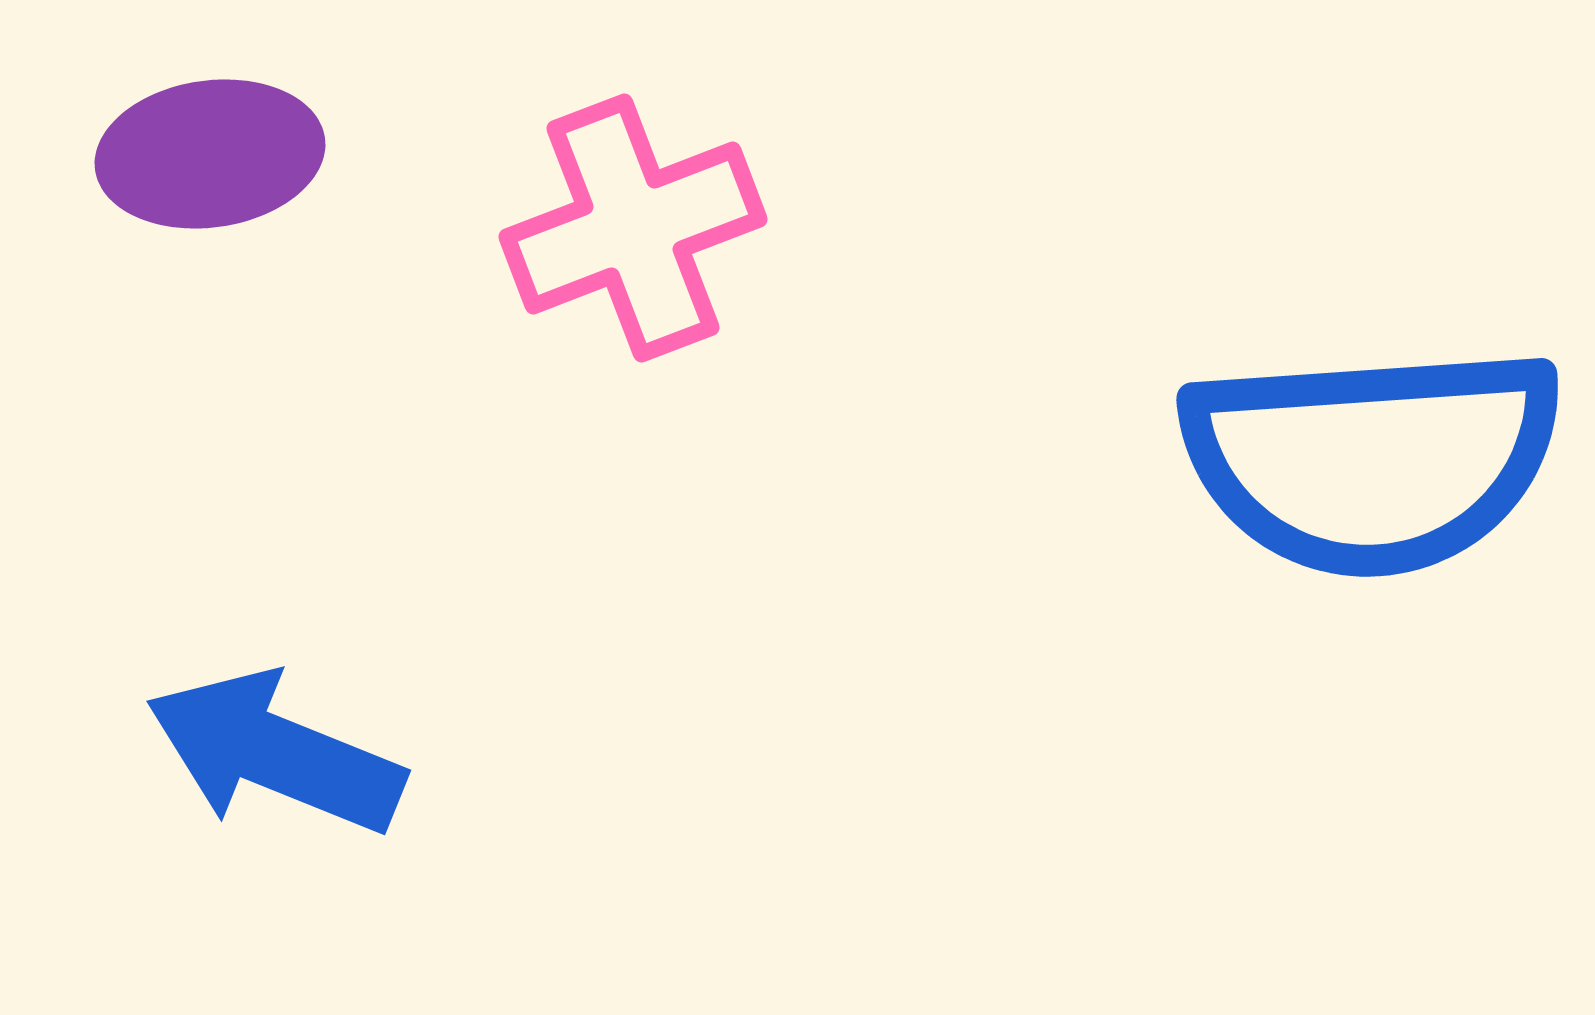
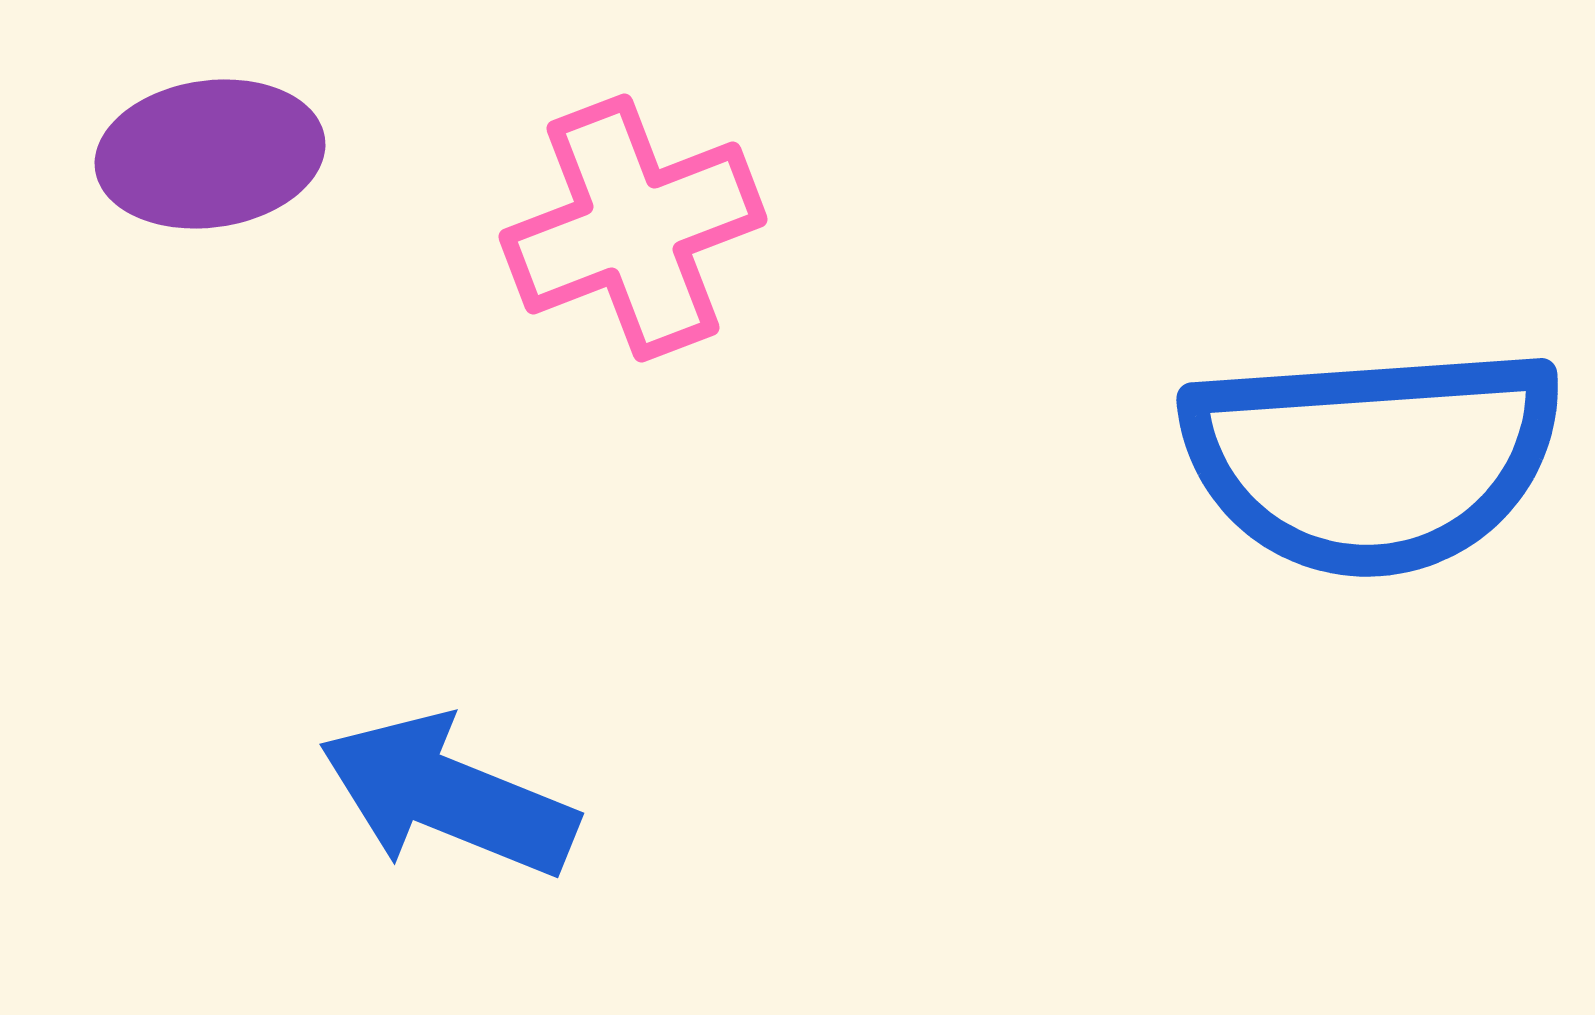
blue arrow: moved 173 px right, 43 px down
